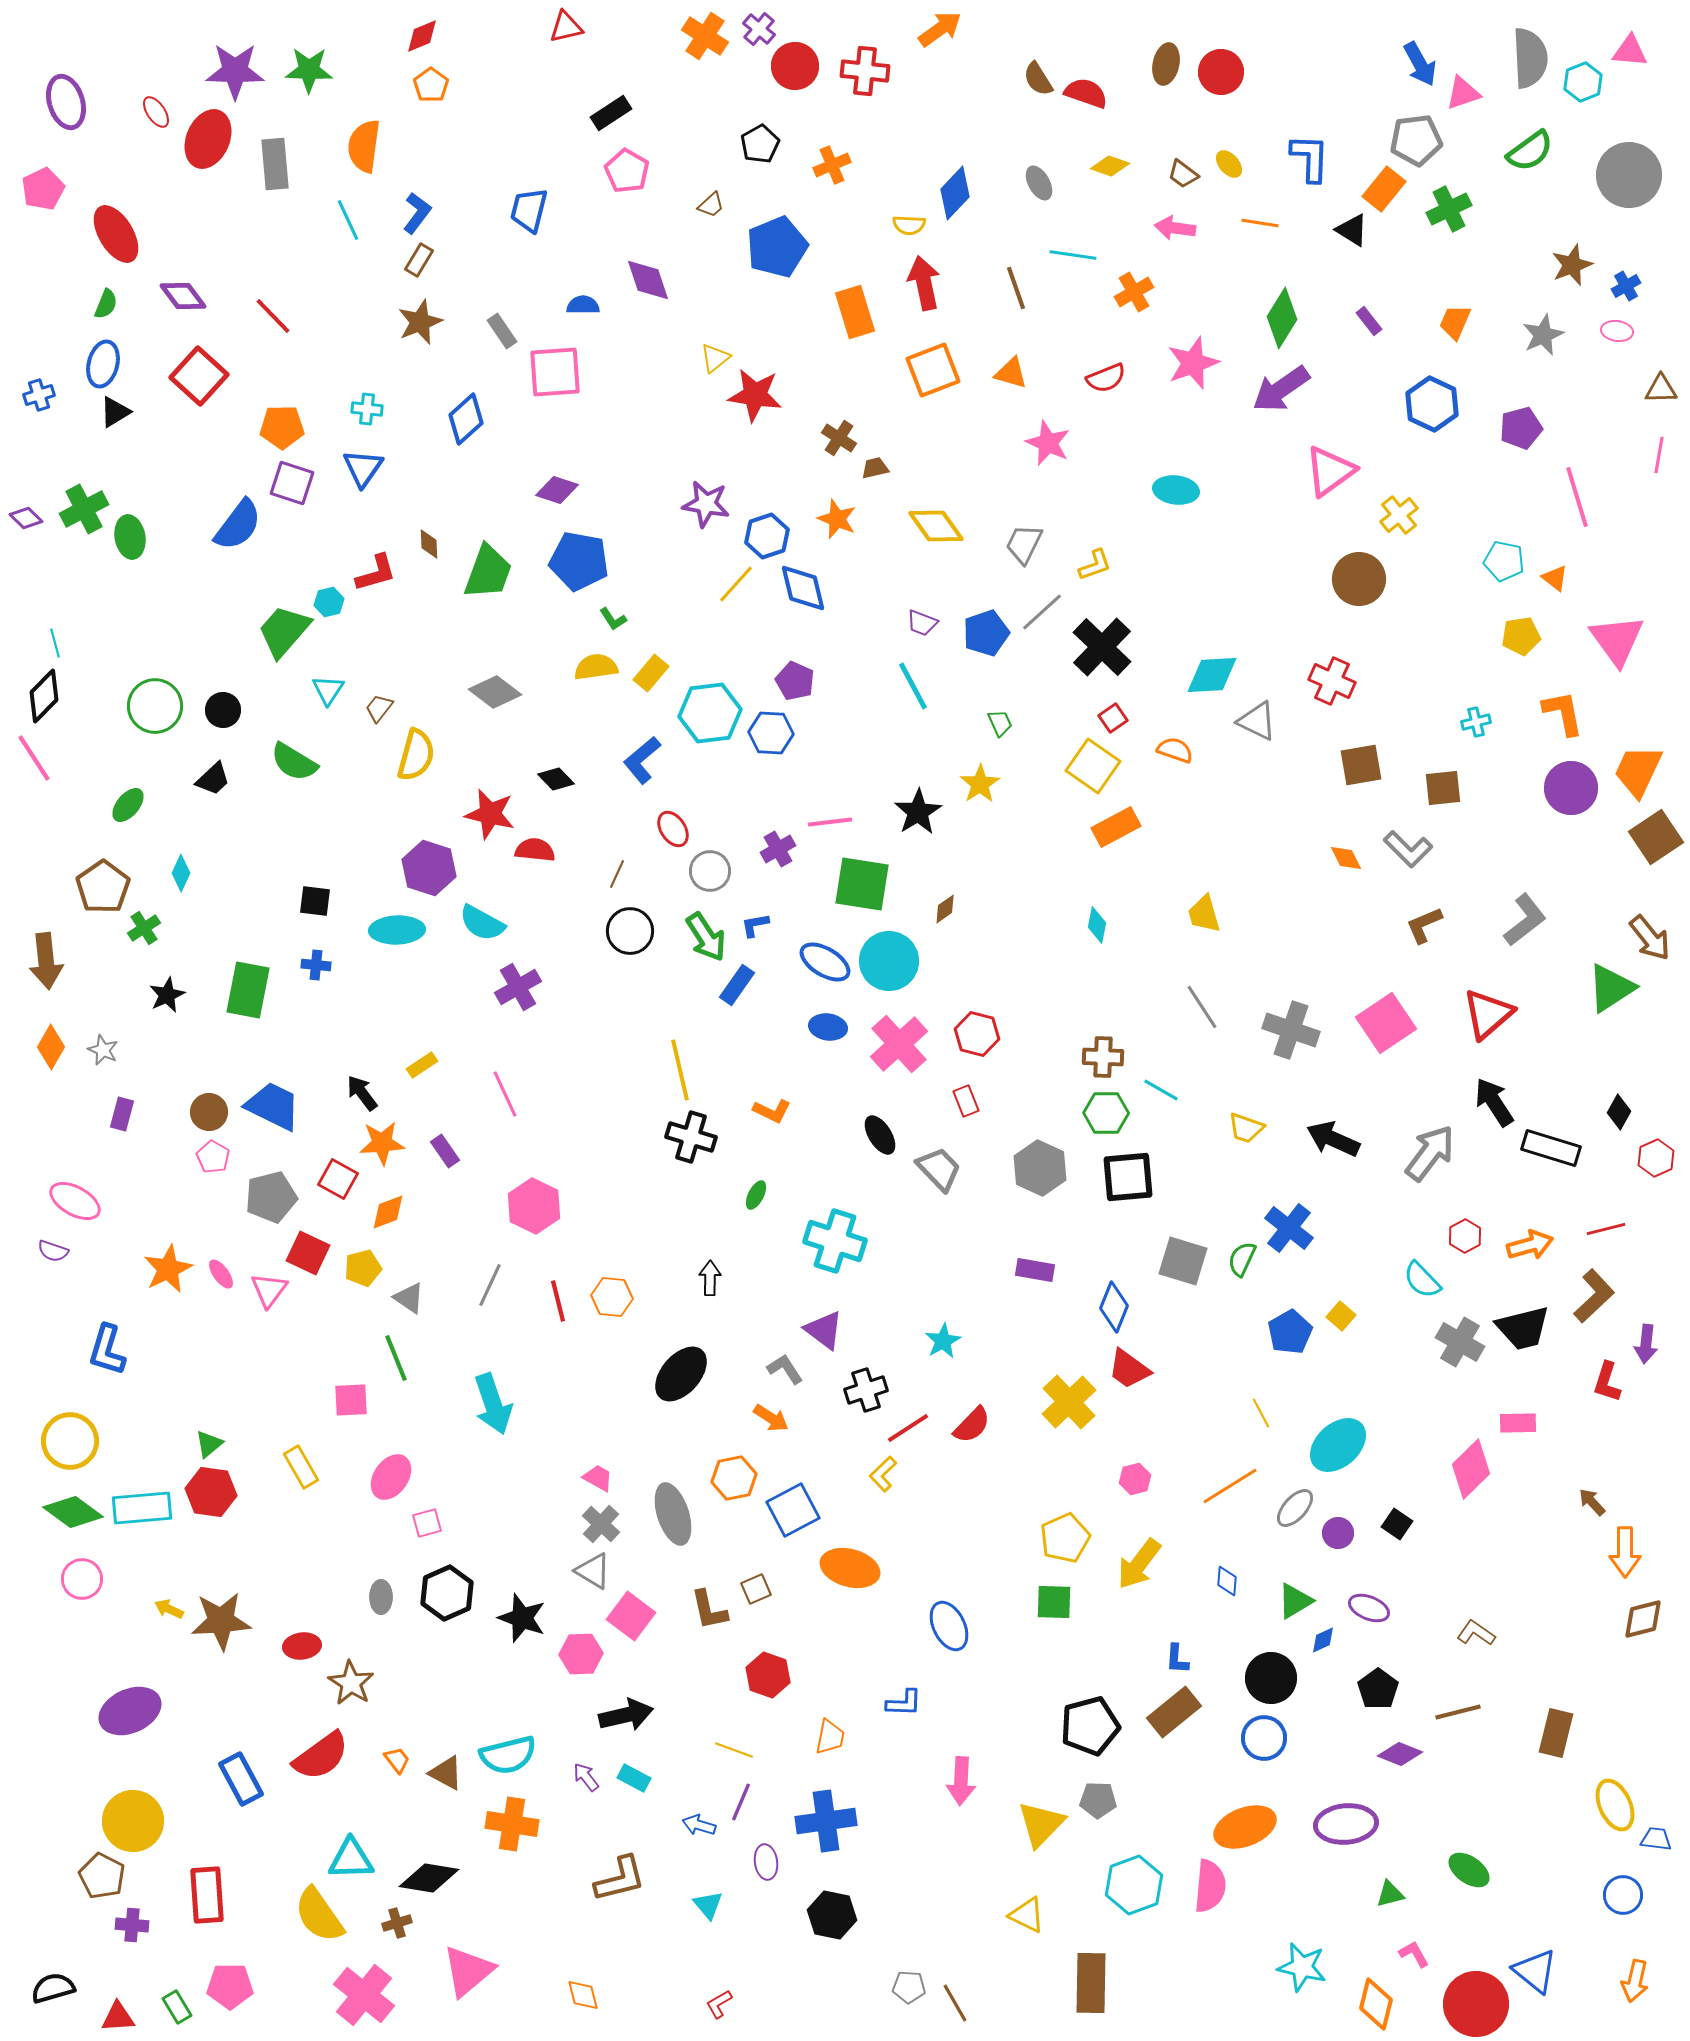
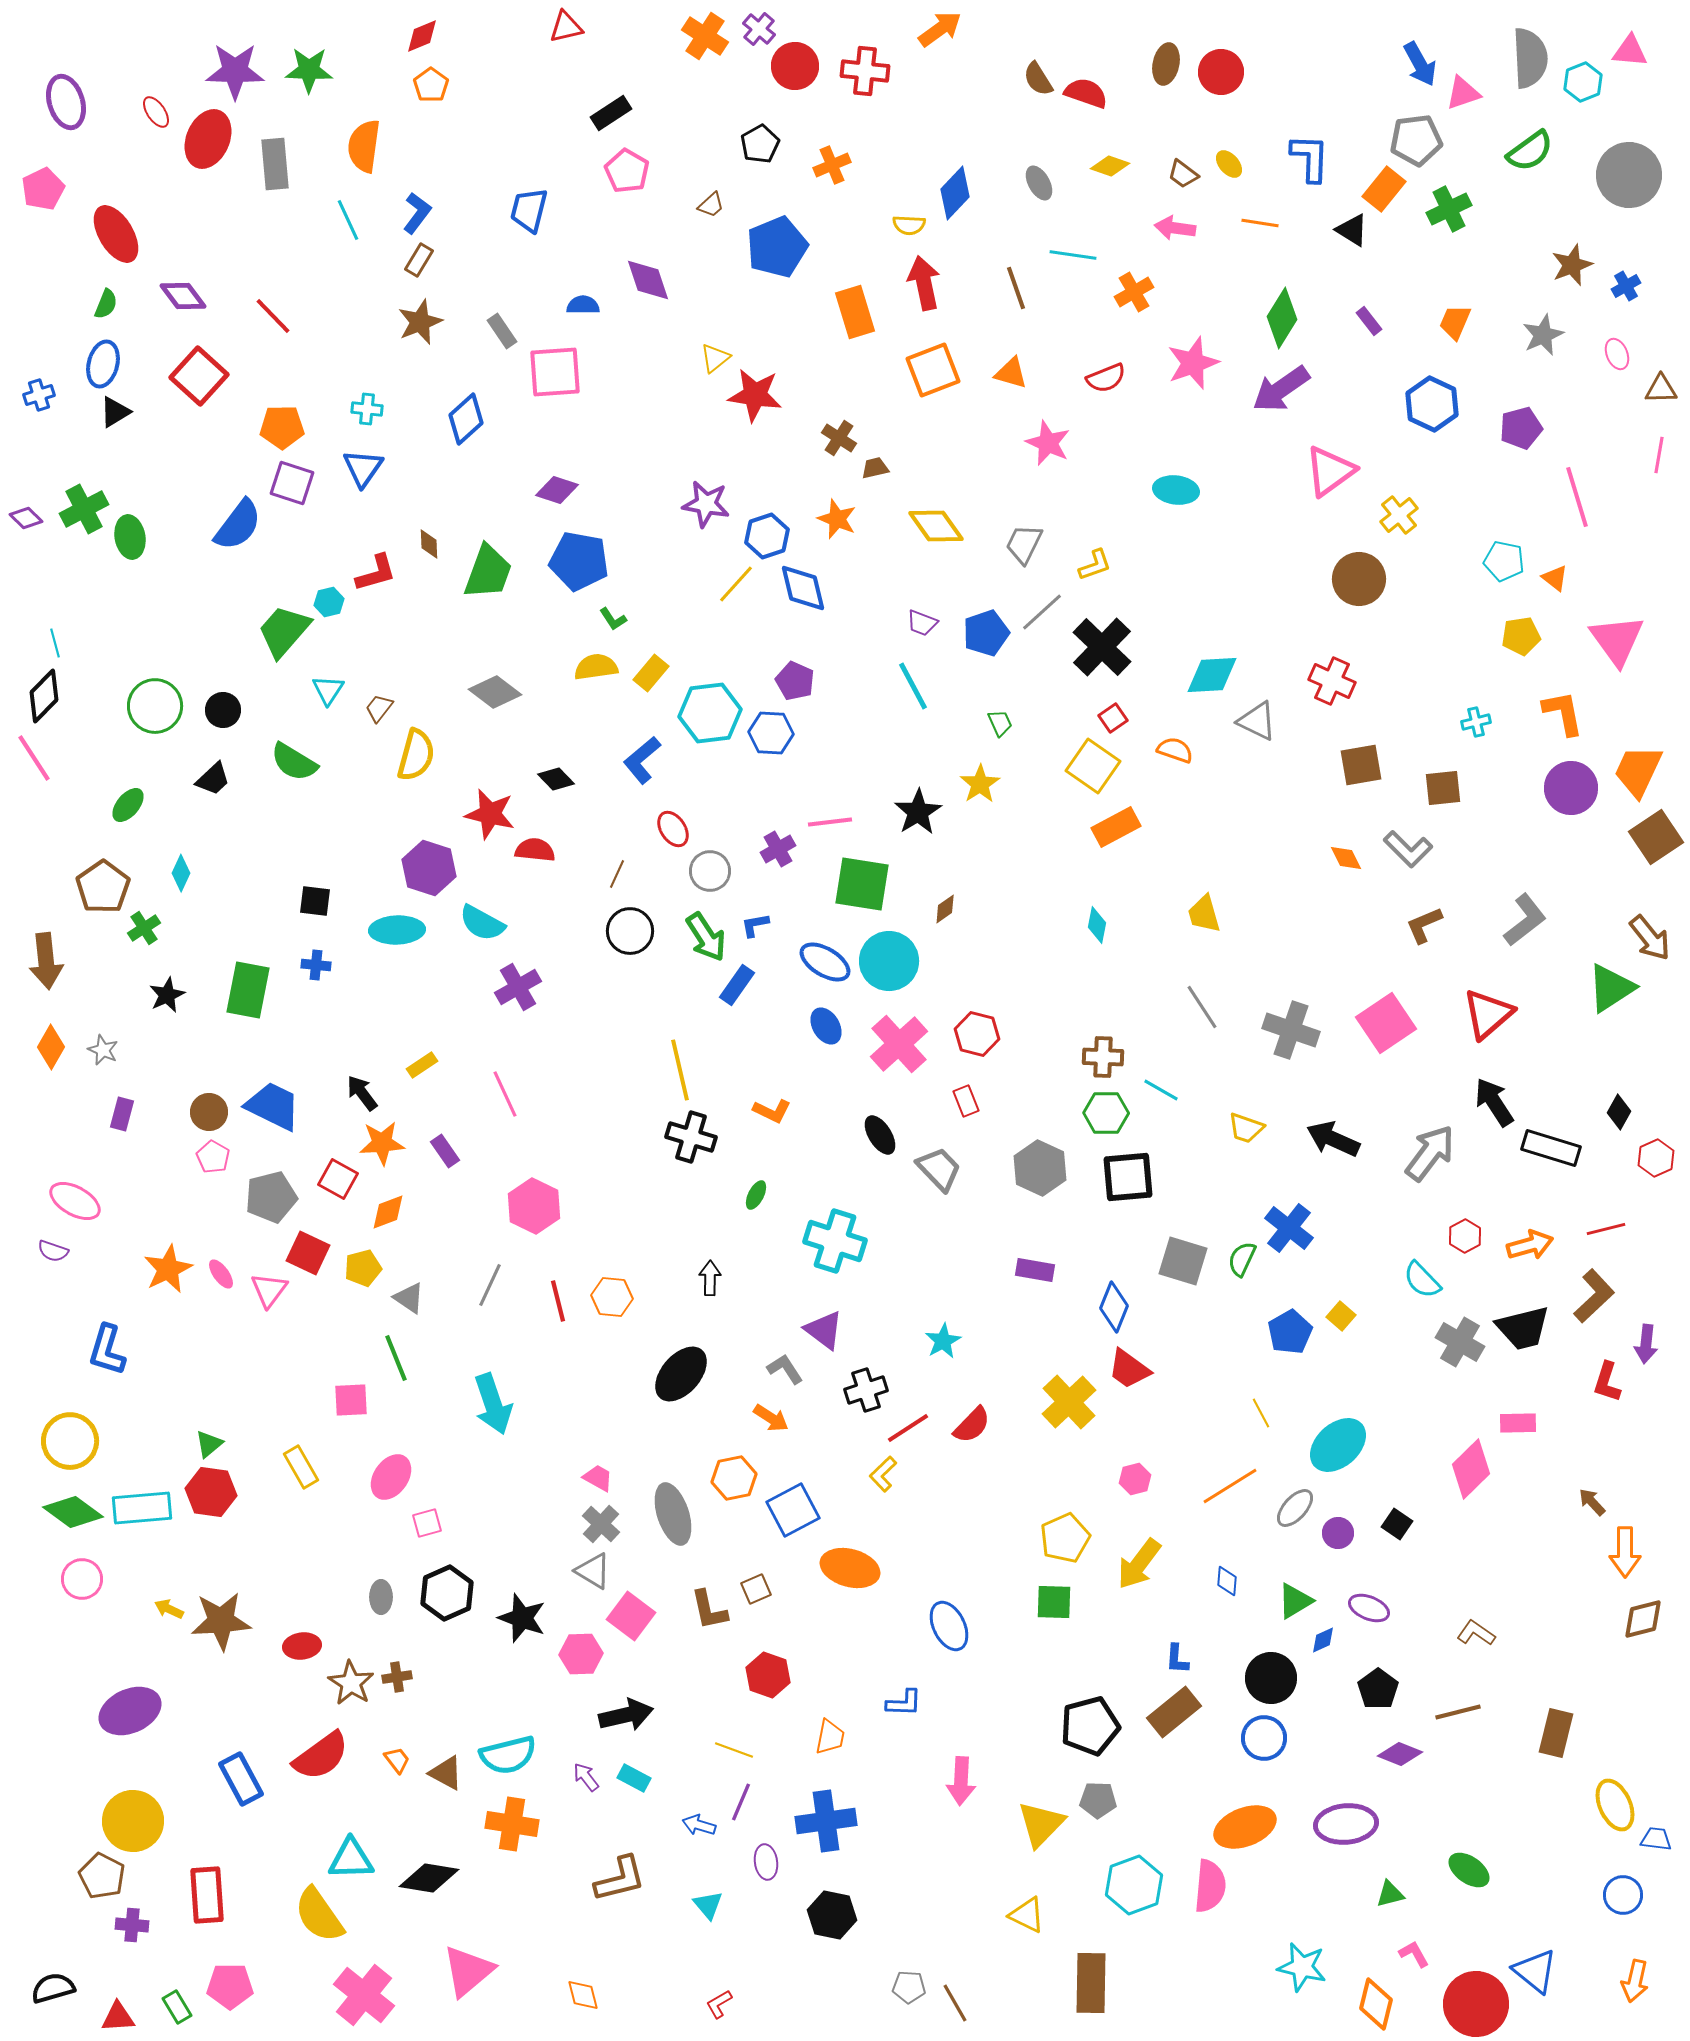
pink ellipse at (1617, 331): moved 23 px down; rotated 60 degrees clockwise
blue ellipse at (828, 1027): moved 2 px left, 1 px up; rotated 51 degrees clockwise
brown cross at (397, 1923): moved 246 px up; rotated 8 degrees clockwise
